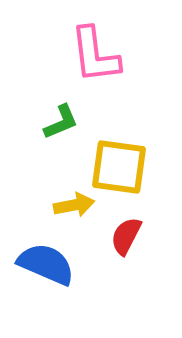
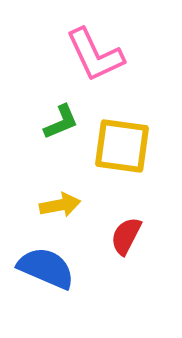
pink L-shape: rotated 18 degrees counterclockwise
yellow square: moved 3 px right, 21 px up
yellow arrow: moved 14 px left
blue semicircle: moved 4 px down
